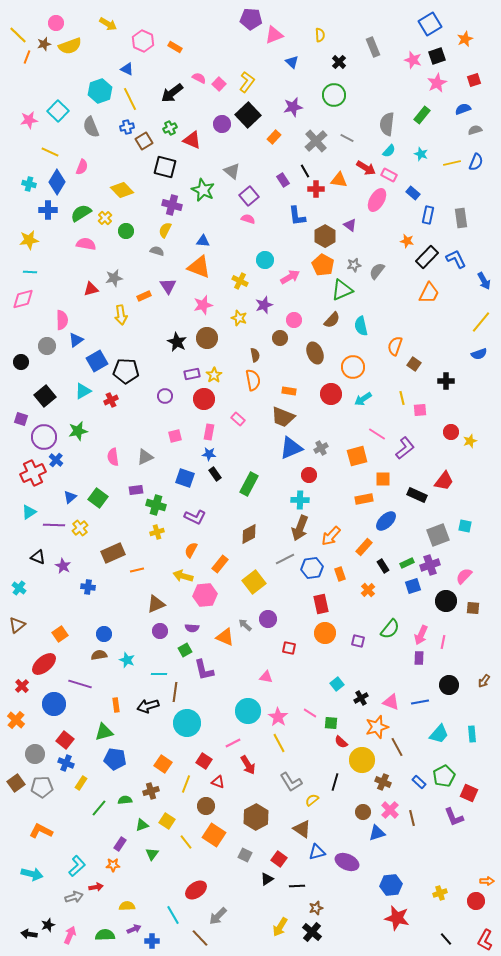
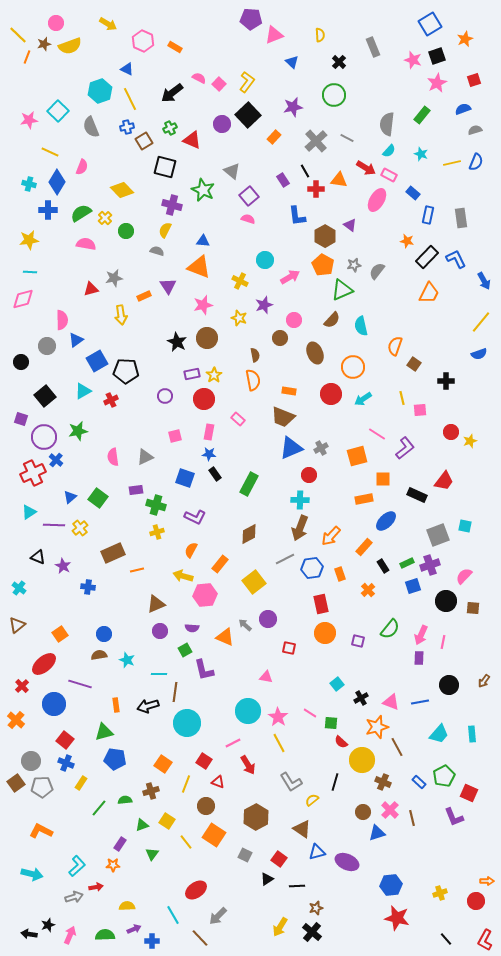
gray circle at (35, 754): moved 4 px left, 7 px down
